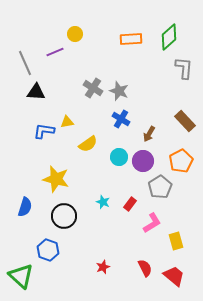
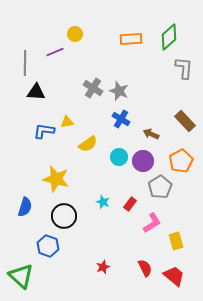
gray line: rotated 25 degrees clockwise
brown arrow: moved 2 px right; rotated 84 degrees clockwise
blue hexagon: moved 4 px up
